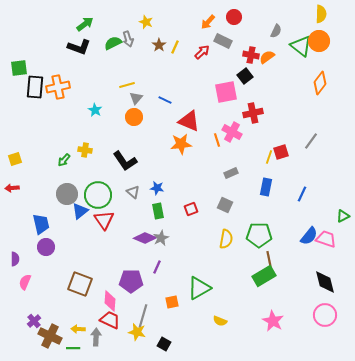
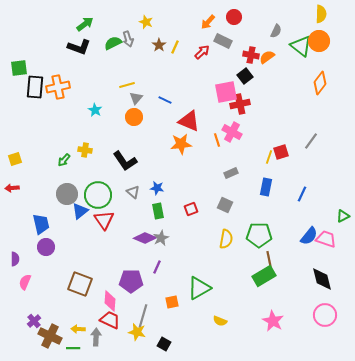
red cross at (253, 113): moved 13 px left, 9 px up
black diamond at (325, 282): moved 3 px left, 3 px up
